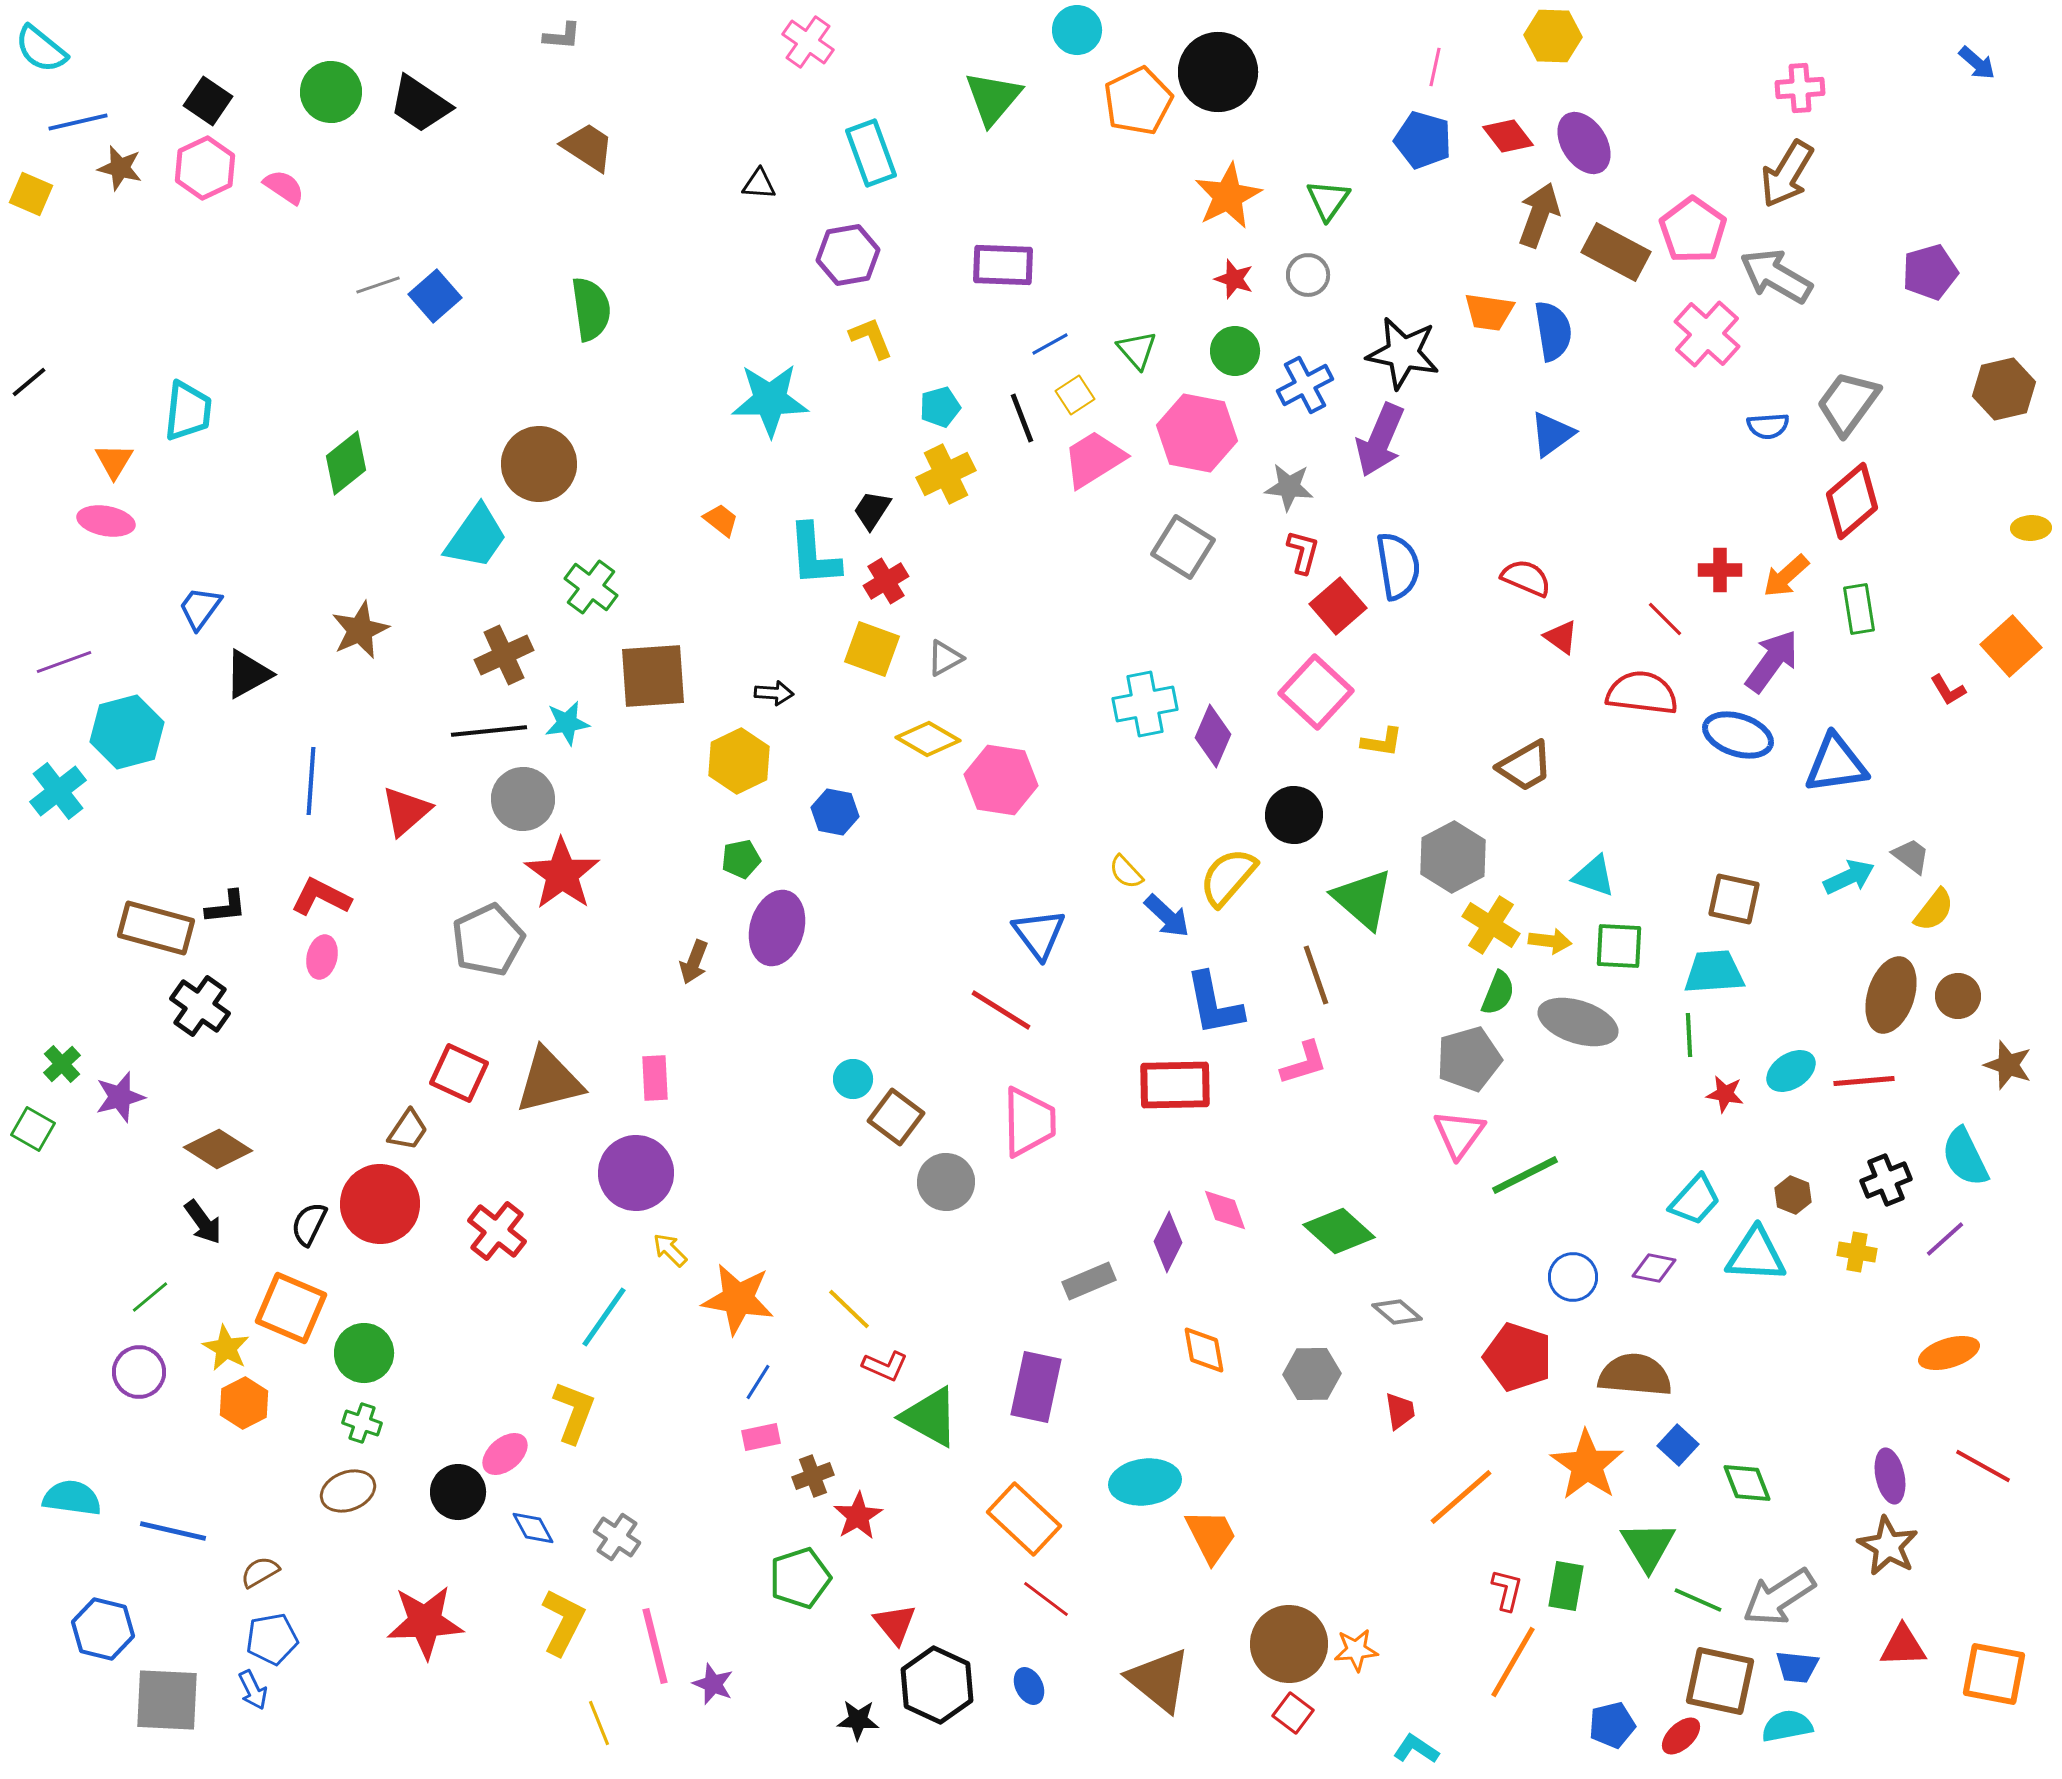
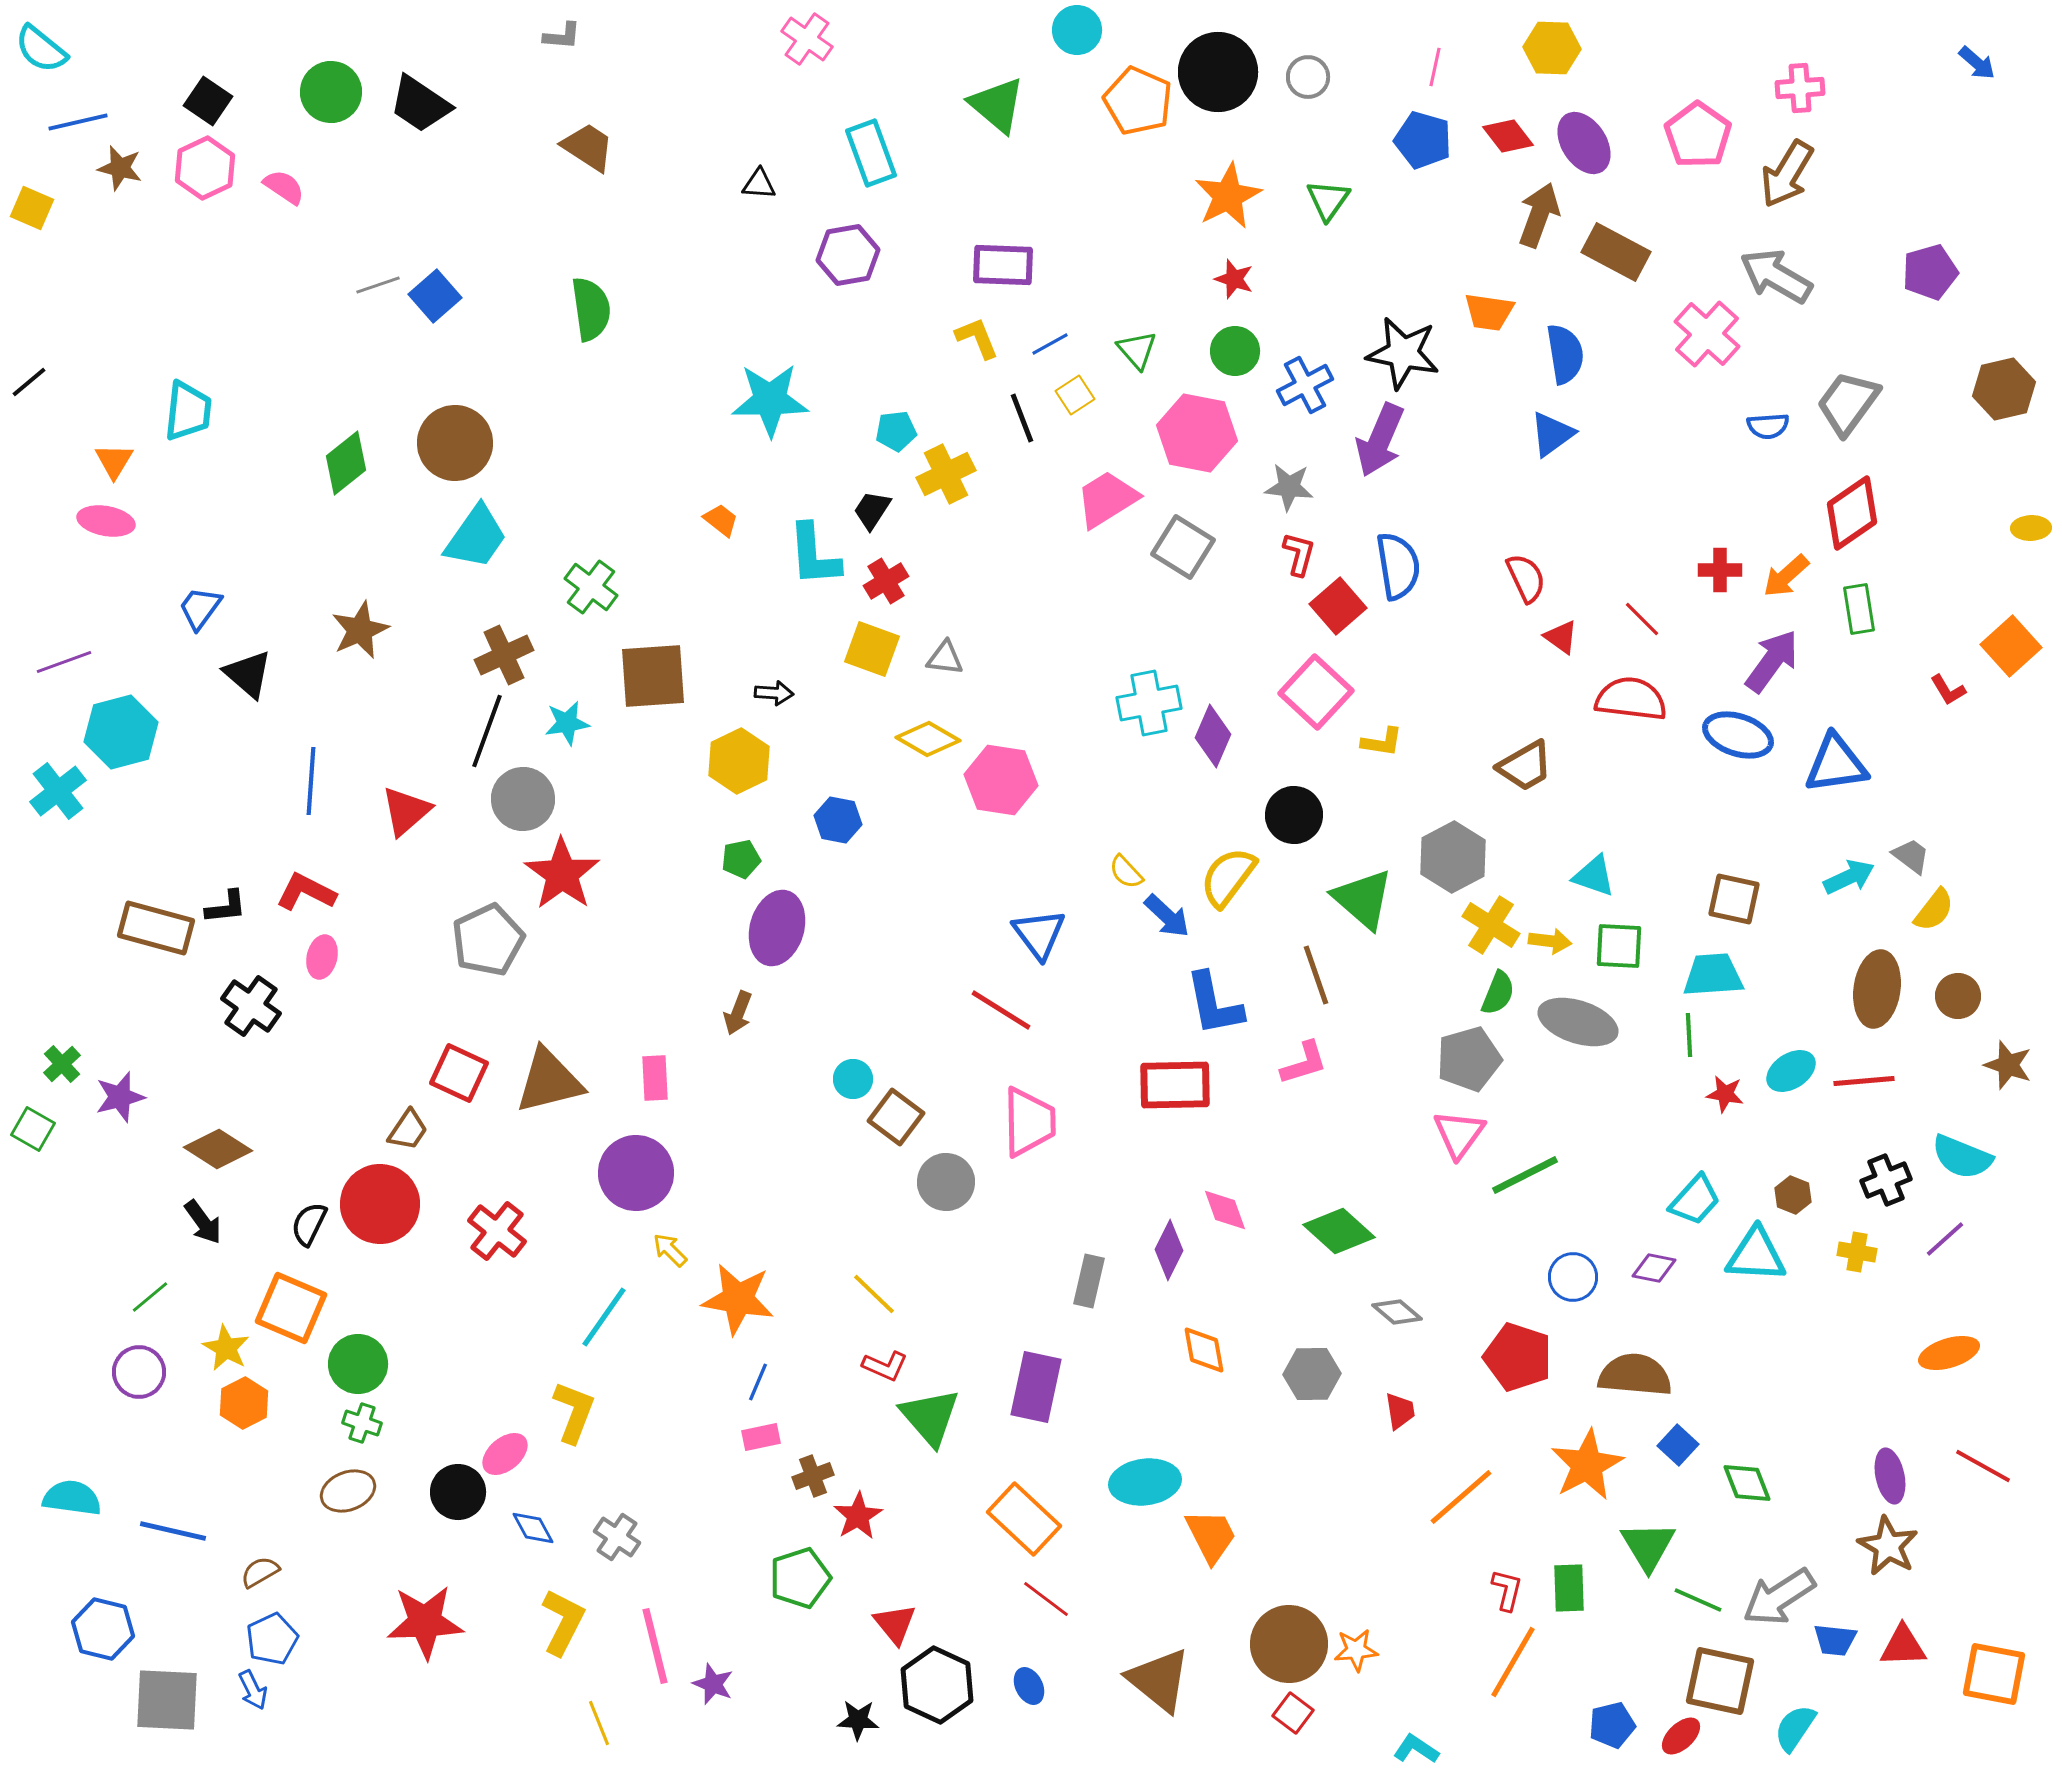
yellow hexagon at (1553, 36): moved 1 px left, 12 px down
pink cross at (808, 42): moved 1 px left, 3 px up
green triangle at (993, 98): moved 4 px right, 7 px down; rotated 30 degrees counterclockwise
orange pentagon at (1138, 101): rotated 22 degrees counterclockwise
yellow square at (31, 194): moved 1 px right, 14 px down
pink pentagon at (1693, 230): moved 5 px right, 95 px up
gray circle at (1308, 275): moved 198 px up
blue semicircle at (1553, 331): moved 12 px right, 23 px down
yellow L-shape at (871, 338): moved 106 px right
cyan pentagon at (940, 407): moved 44 px left, 24 px down; rotated 9 degrees clockwise
pink trapezoid at (1094, 459): moved 13 px right, 40 px down
brown circle at (539, 464): moved 84 px left, 21 px up
red diamond at (1852, 501): moved 12 px down; rotated 6 degrees clockwise
red L-shape at (1303, 552): moved 4 px left, 2 px down
red semicircle at (1526, 578): rotated 42 degrees clockwise
red line at (1665, 619): moved 23 px left
gray triangle at (945, 658): rotated 36 degrees clockwise
black triangle at (248, 674): rotated 50 degrees counterclockwise
red semicircle at (1642, 693): moved 11 px left, 6 px down
cyan cross at (1145, 704): moved 4 px right, 1 px up
black line at (489, 731): moved 2 px left; rotated 64 degrees counterclockwise
cyan hexagon at (127, 732): moved 6 px left
blue hexagon at (835, 812): moved 3 px right, 8 px down
yellow semicircle at (1228, 877): rotated 4 degrees counterclockwise
red L-shape at (321, 897): moved 15 px left, 5 px up
brown arrow at (694, 962): moved 44 px right, 51 px down
cyan trapezoid at (1714, 972): moved 1 px left, 3 px down
brown ellipse at (1891, 995): moved 14 px left, 6 px up; rotated 10 degrees counterclockwise
black cross at (200, 1006): moved 51 px right
cyan semicircle at (1965, 1157): moved 3 px left; rotated 42 degrees counterclockwise
purple diamond at (1168, 1242): moved 1 px right, 8 px down
gray rectangle at (1089, 1281): rotated 54 degrees counterclockwise
yellow line at (849, 1309): moved 25 px right, 15 px up
green circle at (364, 1353): moved 6 px left, 11 px down
blue line at (758, 1382): rotated 9 degrees counterclockwise
green triangle at (930, 1417): rotated 20 degrees clockwise
orange star at (1587, 1465): rotated 10 degrees clockwise
green rectangle at (1566, 1586): moved 3 px right, 2 px down; rotated 12 degrees counterclockwise
blue pentagon at (272, 1639): rotated 15 degrees counterclockwise
blue trapezoid at (1797, 1667): moved 38 px right, 27 px up
cyan semicircle at (1787, 1726): moved 8 px right, 2 px down; rotated 45 degrees counterclockwise
